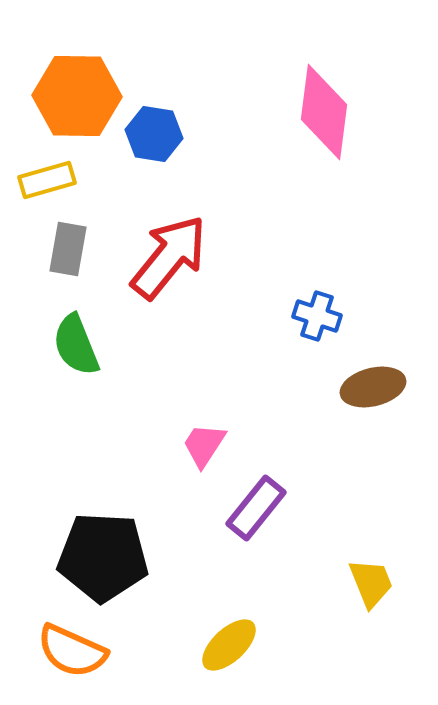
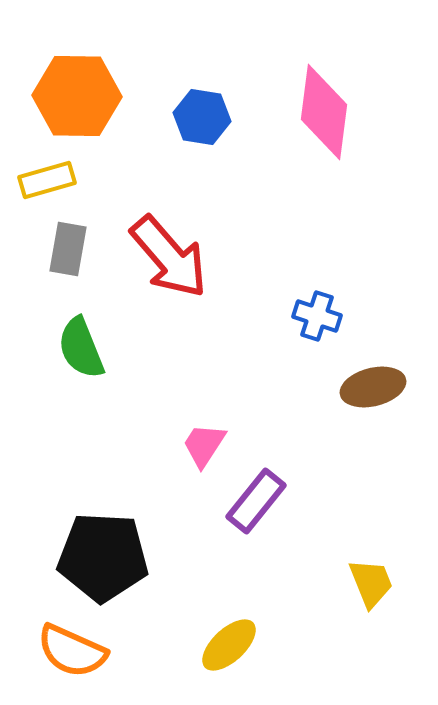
blue hexagon: moved 48 px right, 17 px up
red arrow: rotated 100 degrees clockwise
green semicircle: moved 5 px right, 3 px down
purple rectangle: moved 7 px up
